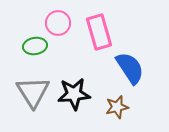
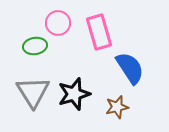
black star: rotated 12 degrees counterclockwise
